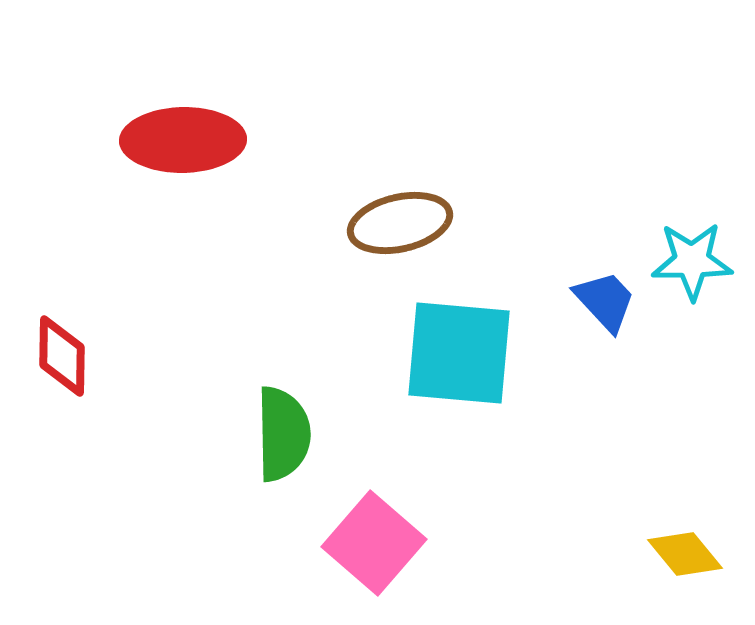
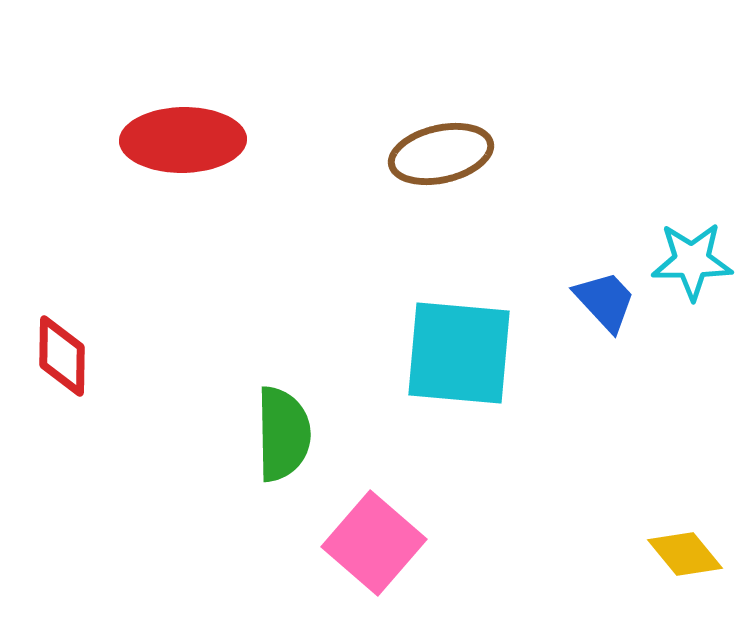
brown ellipse: moved 41 px right, 69 px up
